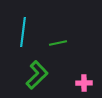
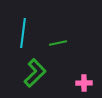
cyan line: moved 1 px down
green L-shape: moved 2 px left, 2 px up
